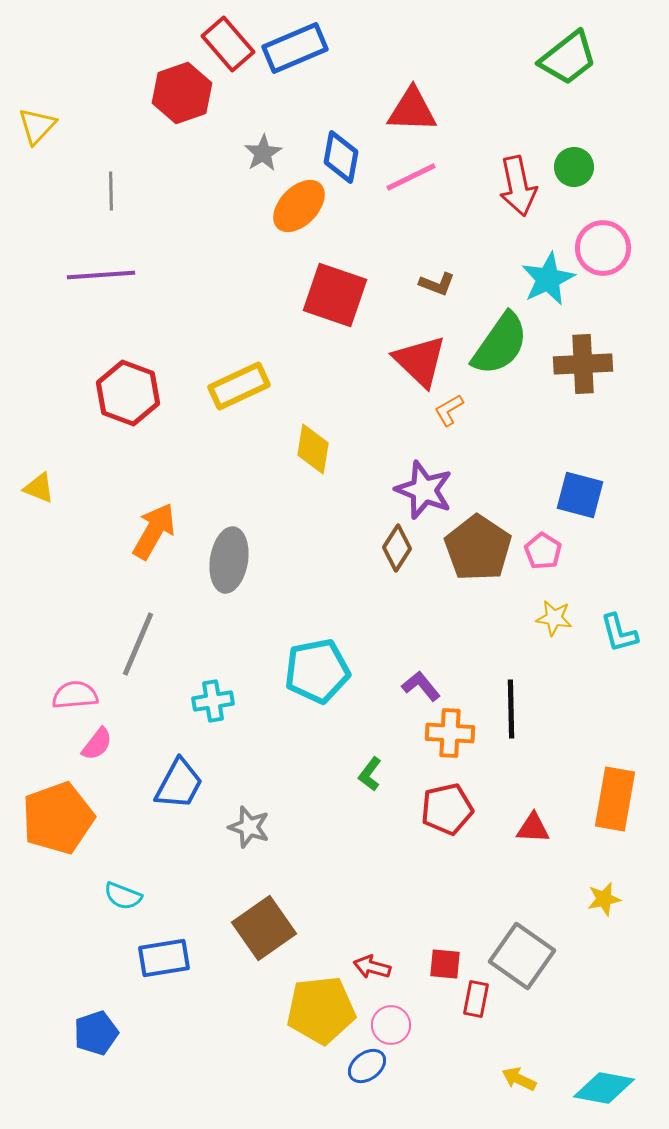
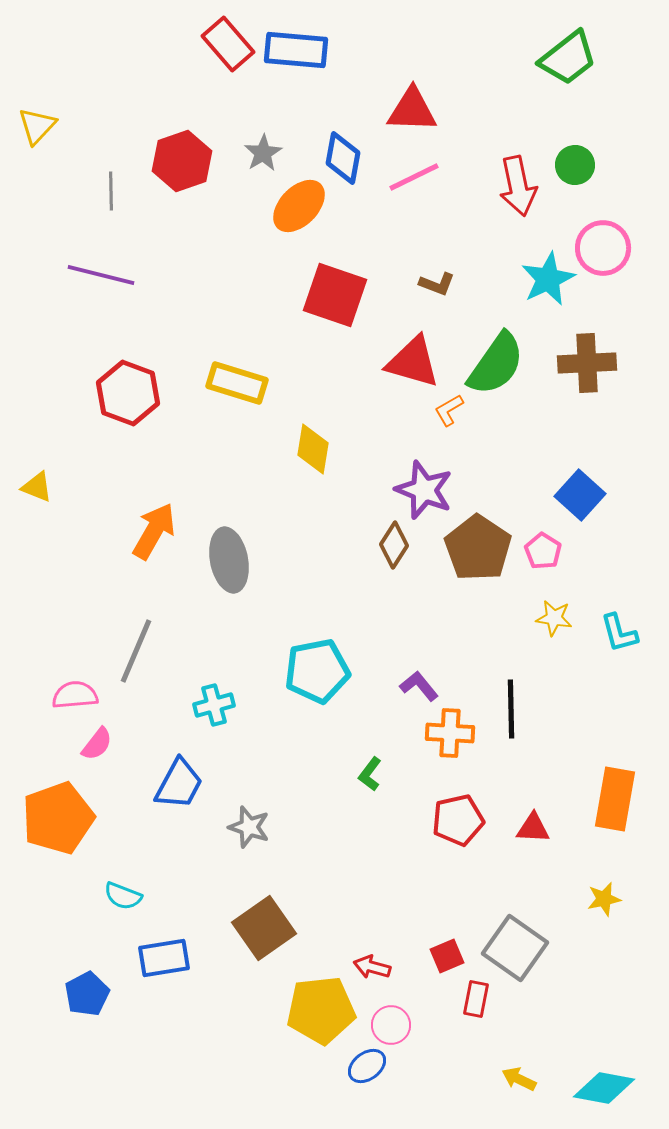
blue rectangle at (295, 48): moved 1 px right, 2 px down; rotated 28 degrees clockwise
red hexagon at (182, 93): moved 68 px down
blue diamond at (341, 157): moved 2 px right, 1 px down
green circle at (574, 167): moved 1 px right, 2 px up
pink line at (411, 177): moved 3 px right
purple line at (101, 275): rotated 18 degrees clockwise
green semicircle at (500, 344): moved 4 px left, 20 px down
red triangle at (420, 361): moved 7 px left, 1 px down; rotated 28 degrees counterclockwise
brown cross at (583, 364): moved 4 px right, 1 px up
yellow rectangle at (239, 386): moved 2 px left, 3 px up; rotated 42 degrees clockwise
yellow triangle at (39, 488): moved 2 px left, 1 px up
blue square at (580, 495): rotated 27 degrees clockwise
brown diamond at (397, 548): moved 3 px left, 3 px up
gray ellipse at (229, 560): rotated 20 degrees counterclockwise
gray line at (138, 644): moved 2 px left, 7 px down
purple L-shape at (421, 686): moved 2 px left
cyan cross at (213, 701): moved 1 px right, 4 px down; rotated 6 degrees counterclockwise
red pentagon at (447, 809): moved 11 px right, 11 px down
gray square at (522, 956): moved 7 px left, 8 px up
red square at (445, 964): moved 2 px right, 8 px up; rotated 28 degrees counterclockwise
blue pentagon at (96, 1033): moved 9 px left, 39 px up; rotated 9 degrees counterclockwise
